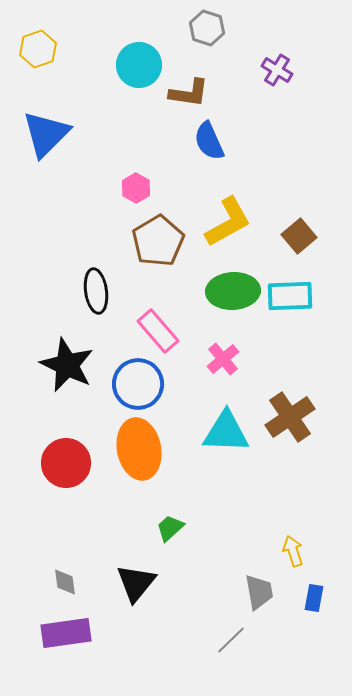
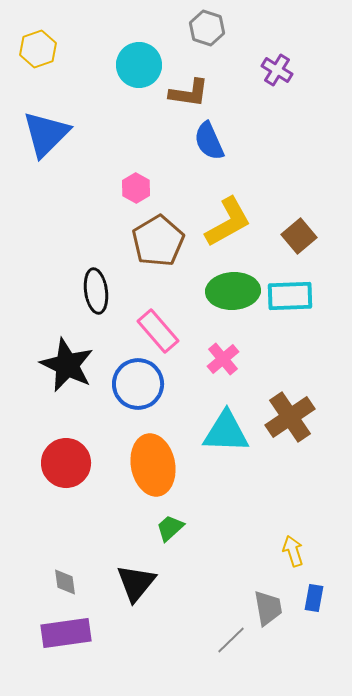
orange ellipse: moved 14 px right, 16 px down
gray trapezoid: moved 9 px right, 16 px down
